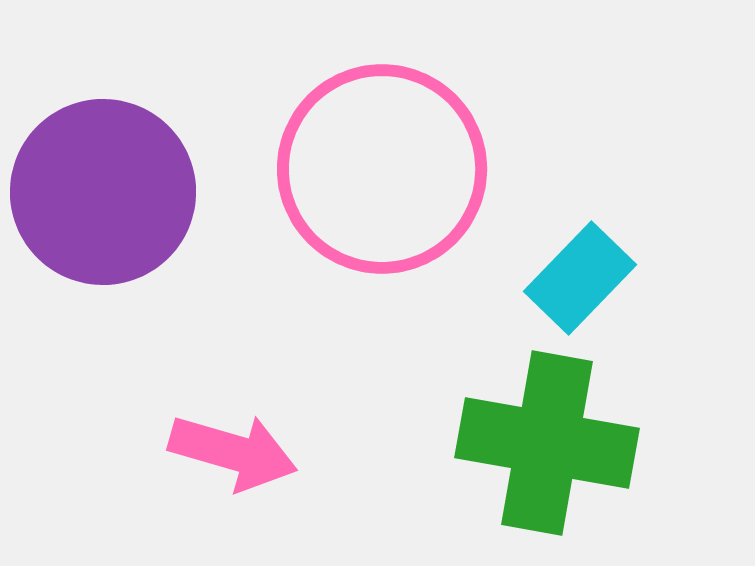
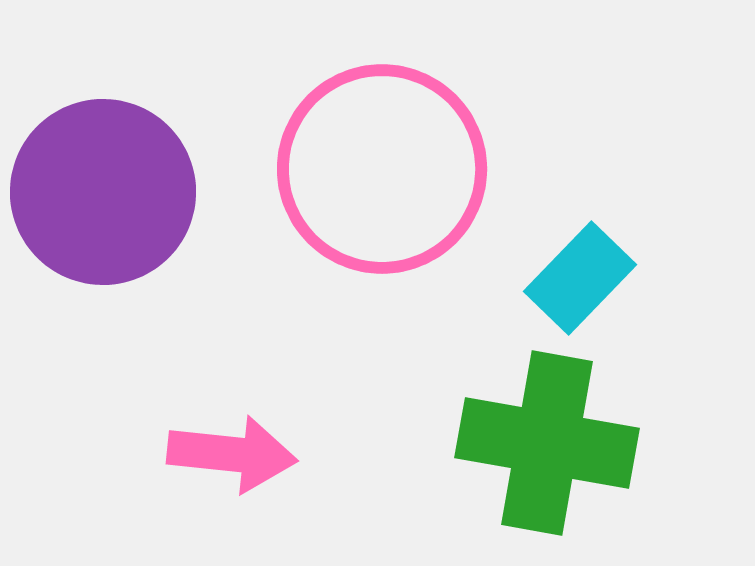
pink arrow: moved 1 px left, 2 px down; rotated 10 degrees counterclockwise
